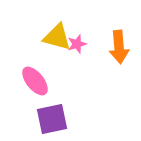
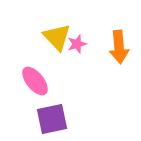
yellow triangle: rotated 32 degrees clockwise
